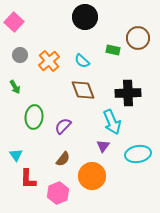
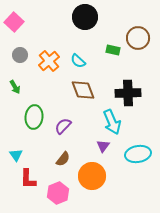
cyan semicircle: moved 4 px left
